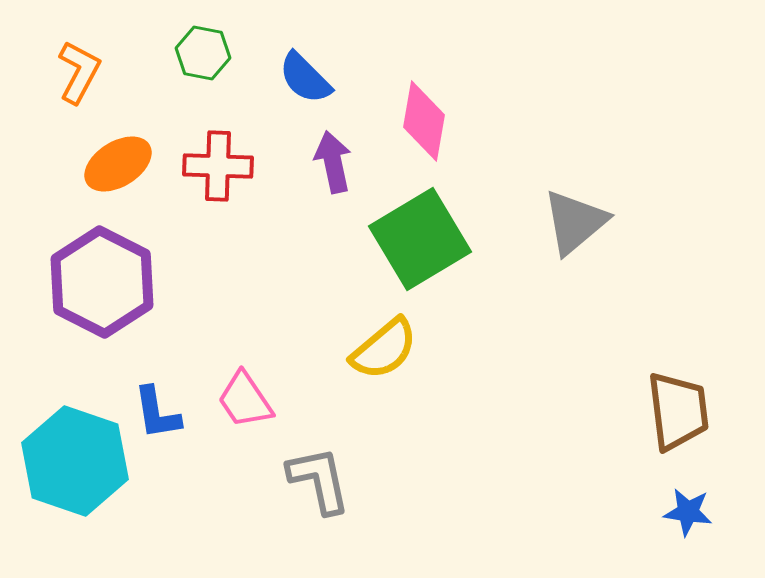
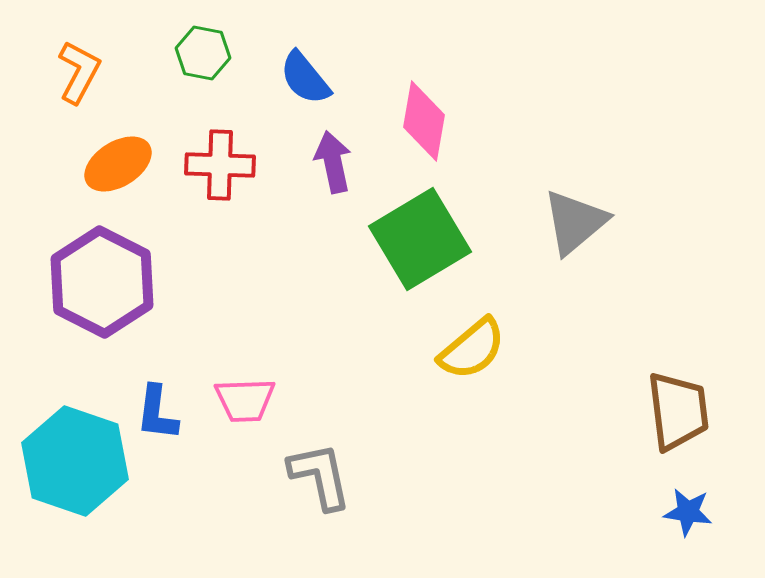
blue semicircle: rotated 6 degrees clockwise
red cross: moved 2 px right, 1 px up
yellow semicircle: moved 88 px right
pink trapezoid: rotated 58 degrees counterclockwise
blue L-shape: rotated 16 degrees clockwise
gray L-shape: moved 1 px right, 4 px up
